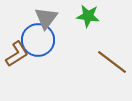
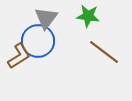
blue circle: moved 1 px down
brown L-shape: moved 2 px right, 2 px down
brown line: moved 8 px left, 10 px up
